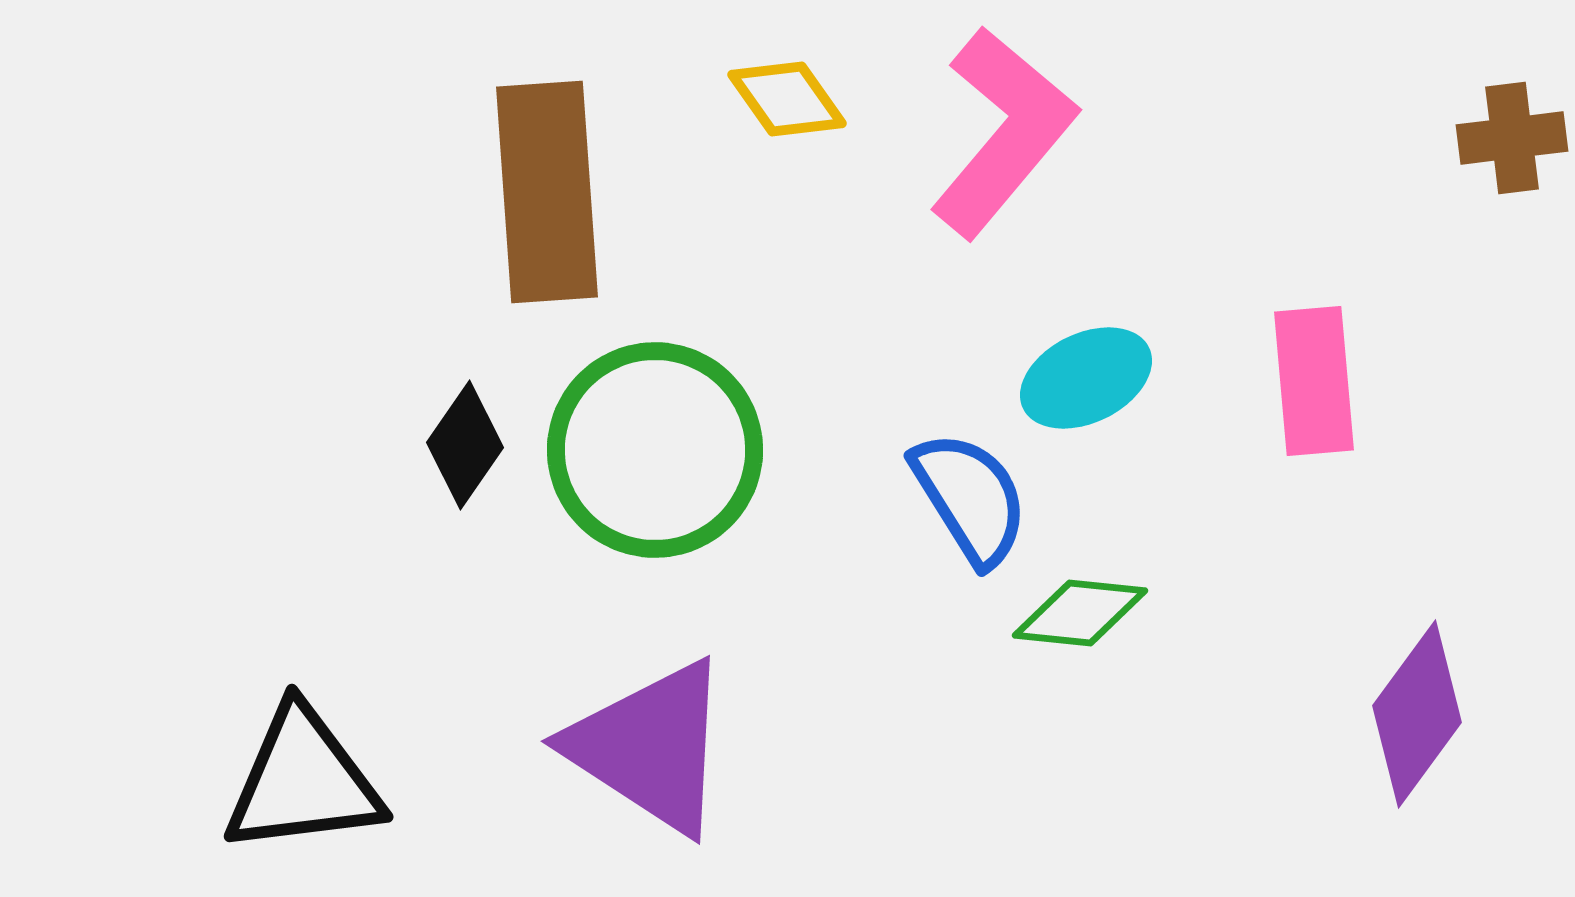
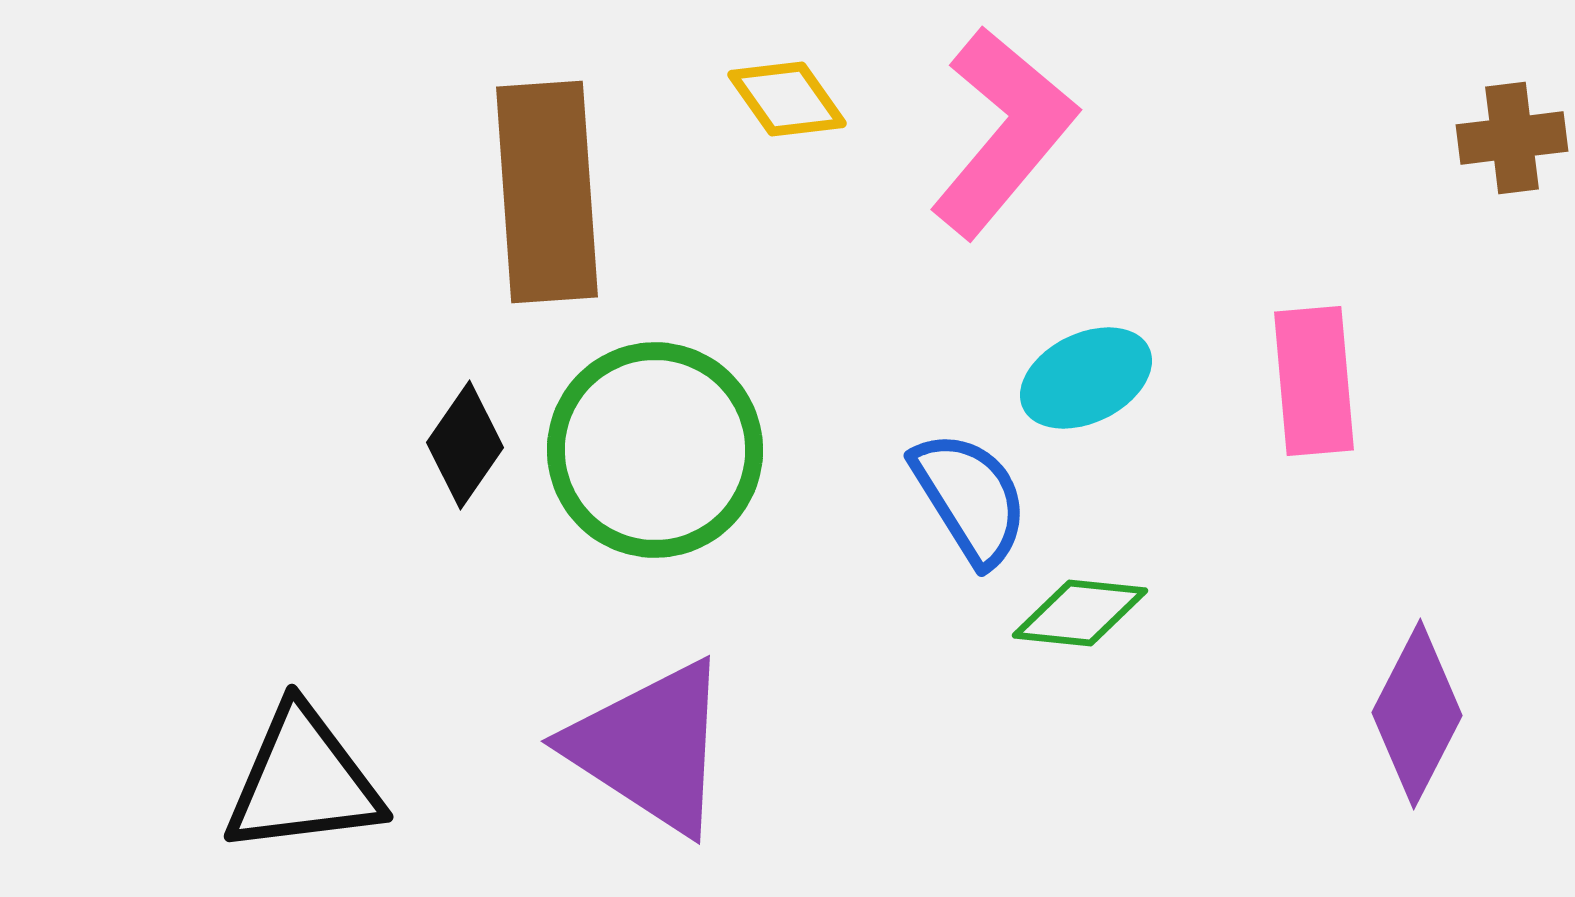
purple diamond: rotated 9 degrees counterclockwise
